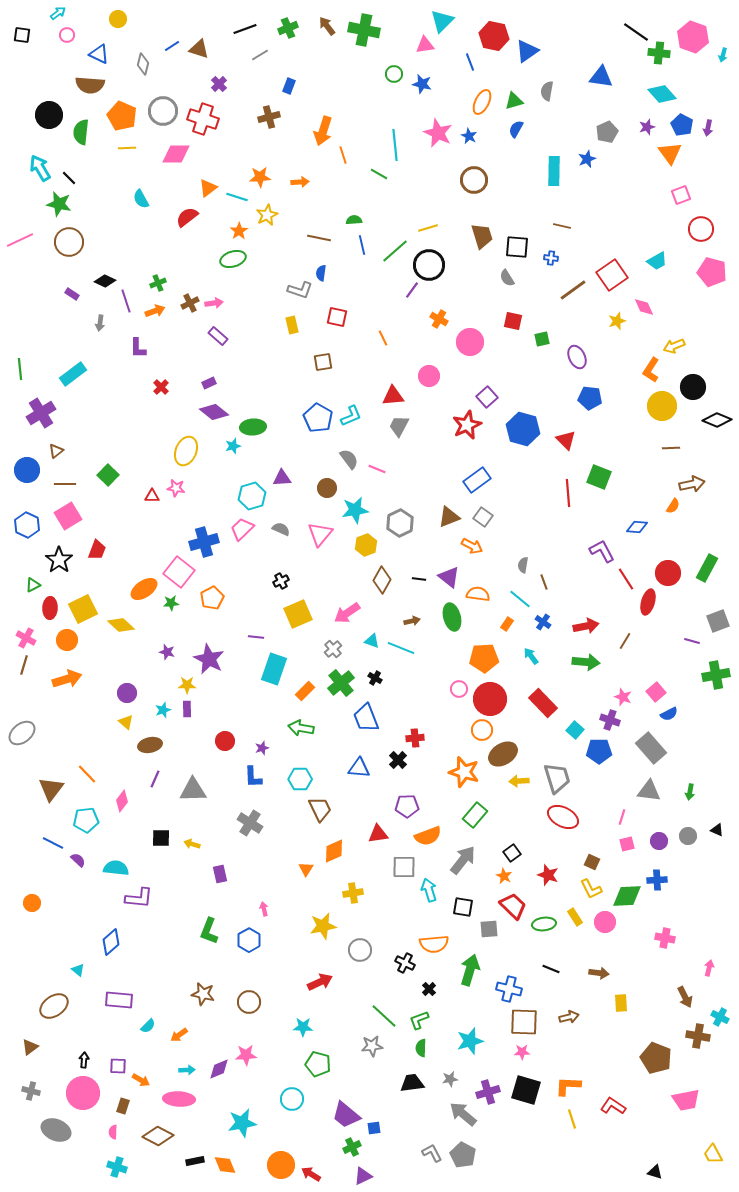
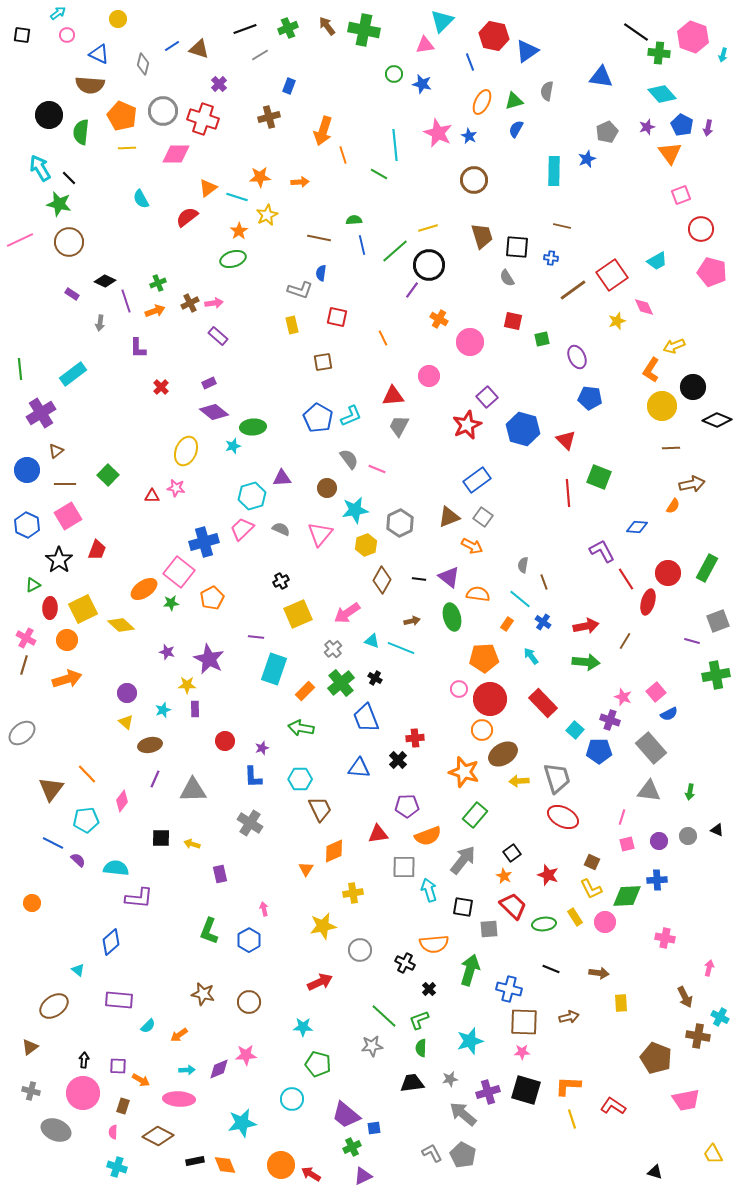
purple rectangle at (187, 709): moved 8 px right
